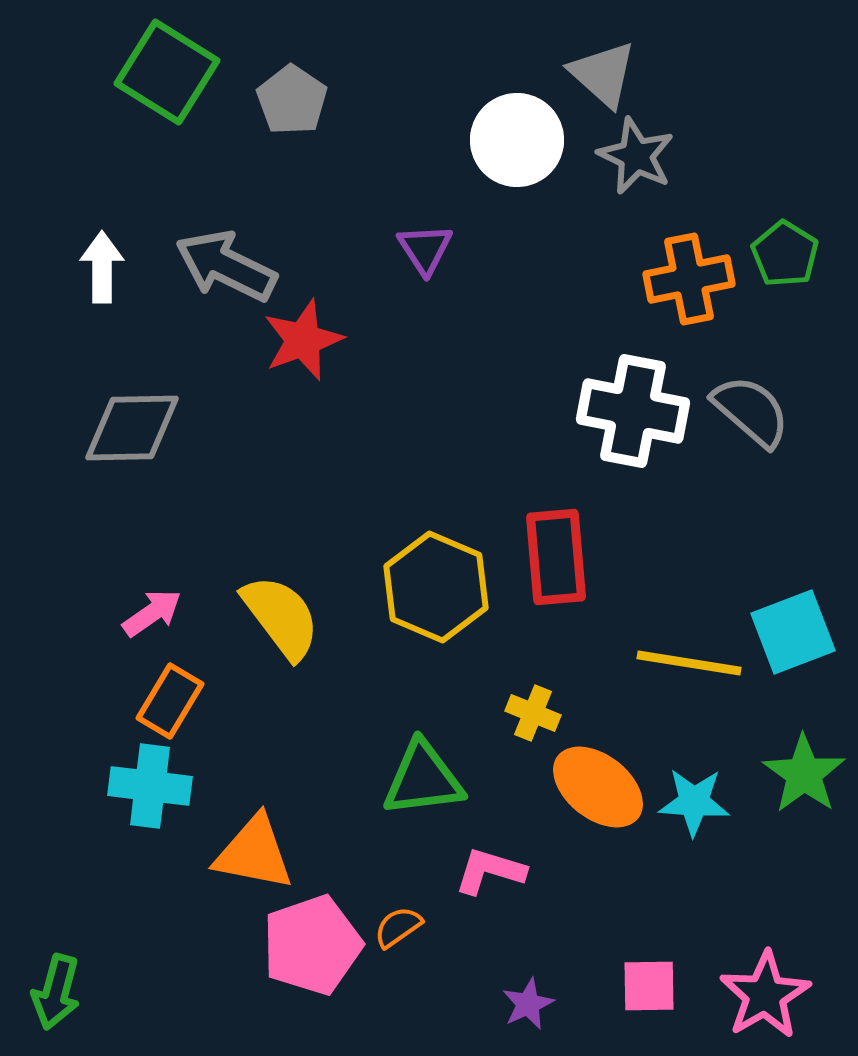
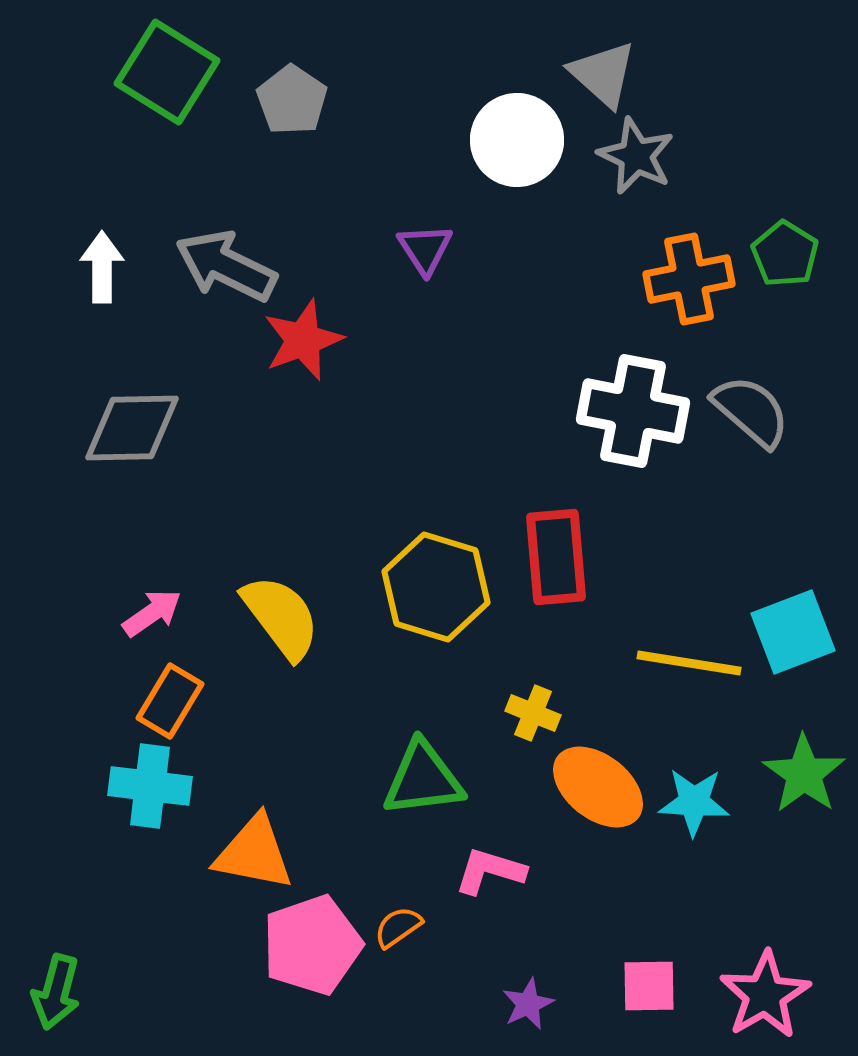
yellow hexagon: rotated 6 degrees counterclockwise
